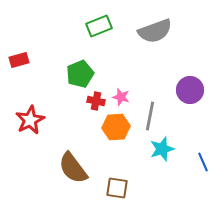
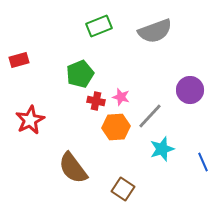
gray line: rotated 32 degrees clockwise
brown square: moved 6 px right, 1 px down; rotated 25 degrees clockwise
